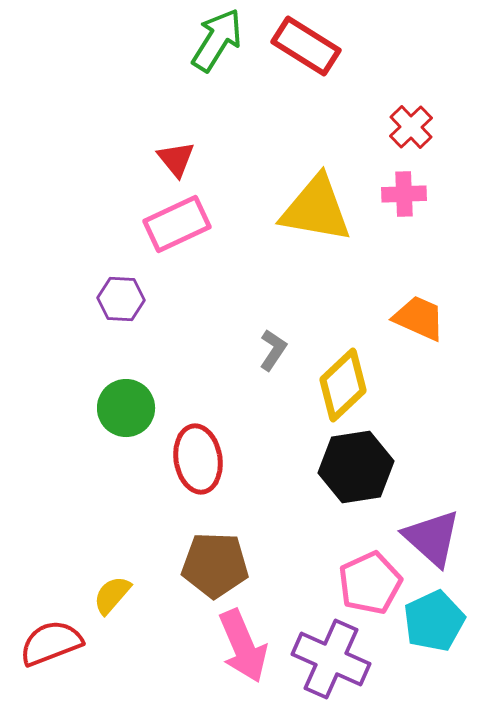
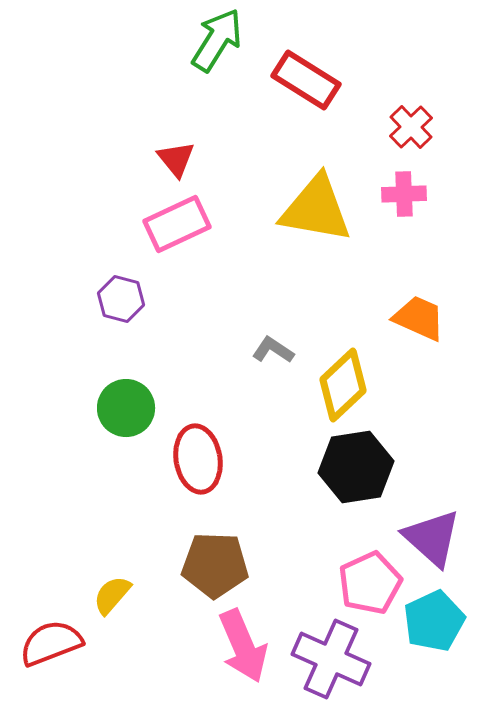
red rectangle: moved 34 px down
purple hexagon: rotated 12 degrees clockwise
gray L-shape: rotated 90 degrees counterclockwise
